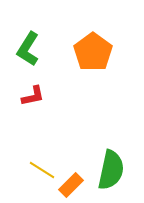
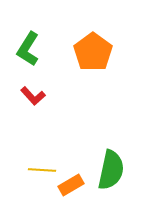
red L-shape: rotated 60 degrees clockwise
yellow line: rotated 28 degrees counterclockwise
orange rectangle: rotated 15 degrees clockwise
